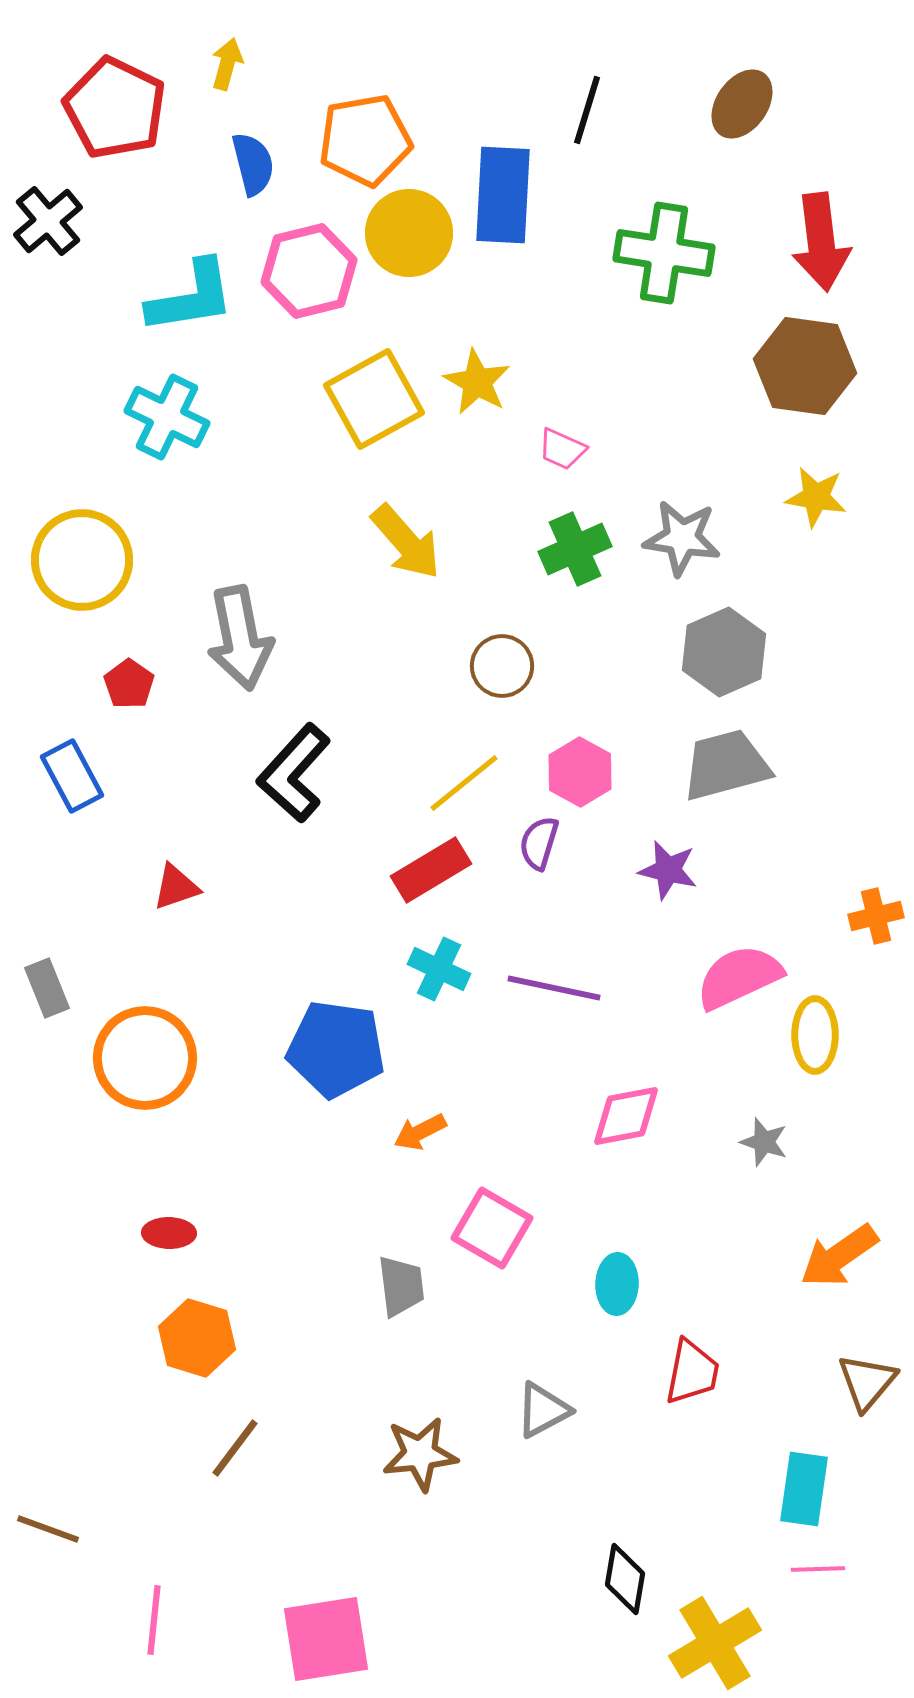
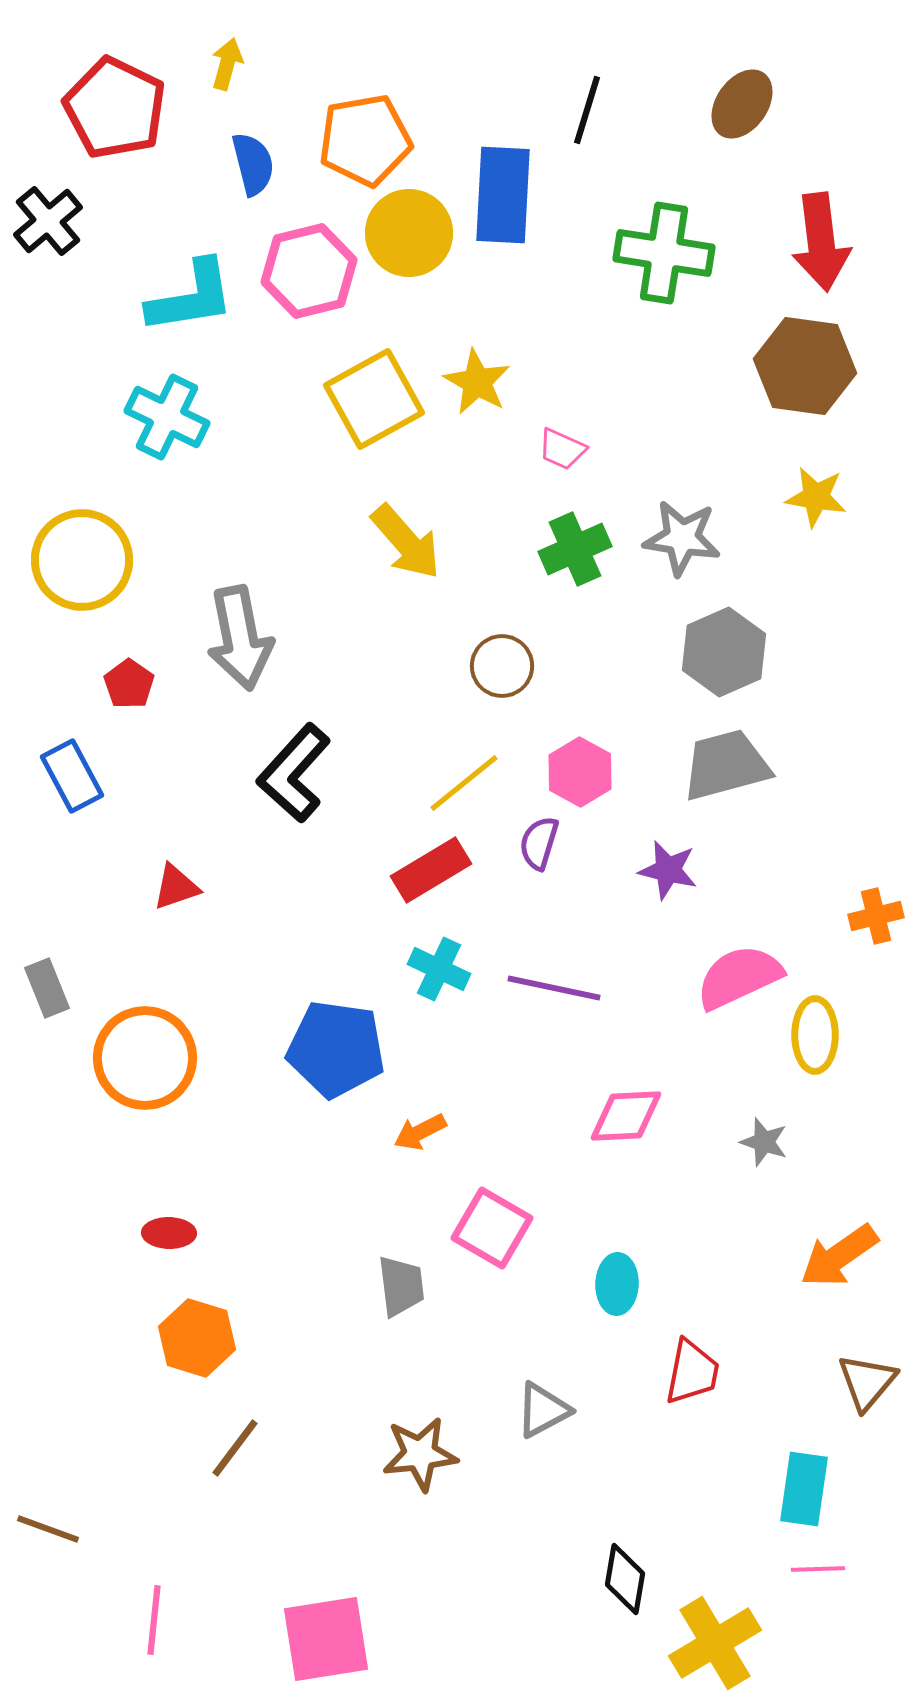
pink diamond at (626, 1116): rotated 8 degrees clockwise
